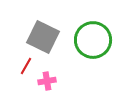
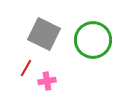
gray square: moved 1 px right, 3 px up
red line: moved 2 px down
